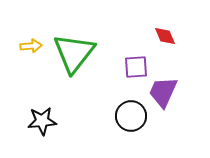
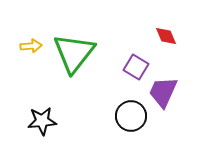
red diamond: moved 1 px right
purple square: rotated 35 degrees clockwise
